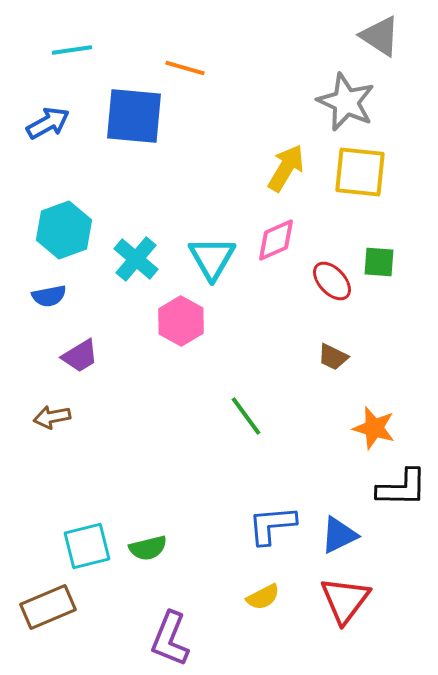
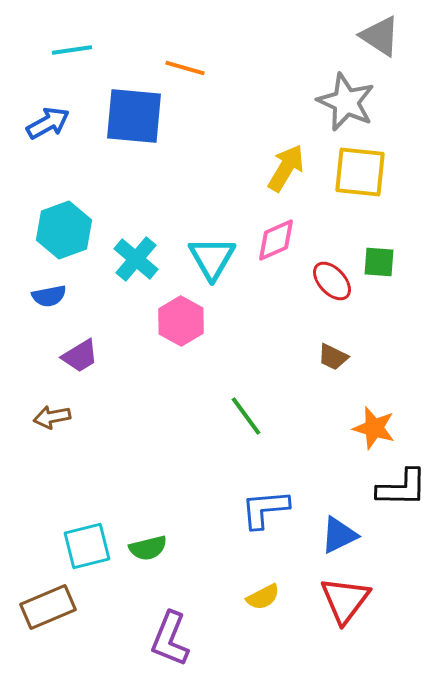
blue L-shape: moved 7 px left, 16 px up
